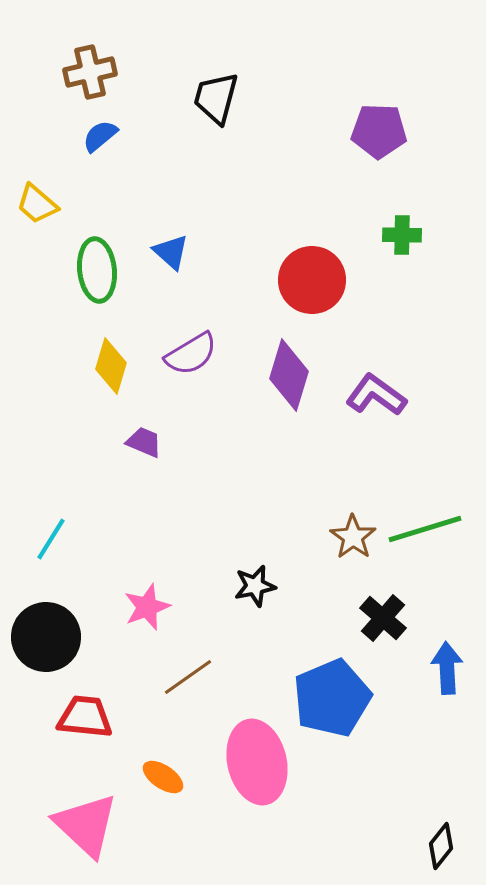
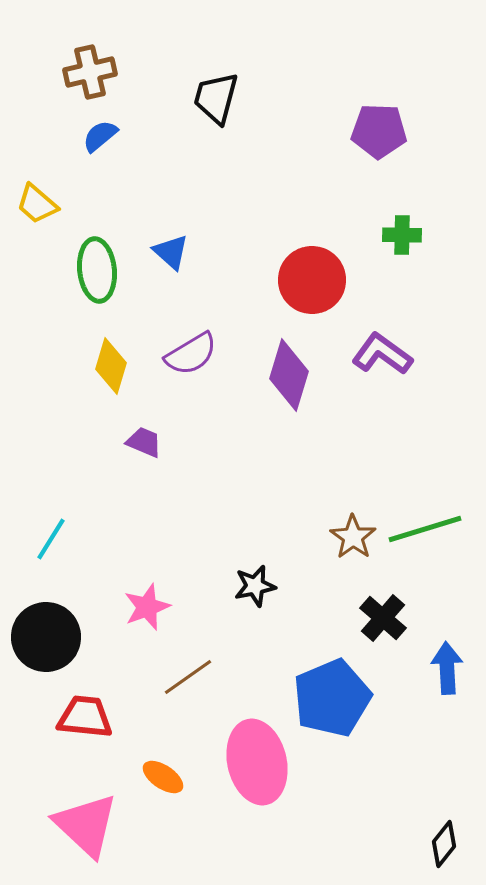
purple L-shape: moved 6 px right, 41 px up
black diamond: moved 3 px right, 2 px up
